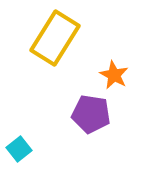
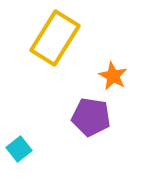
orange star: moved 1 px left, 1 px down
purple pentagon: moved 3 px down
